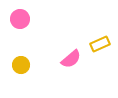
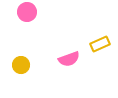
pink circle: moved 7 px right, 7 px up
pink semicircle: moved 2 px left; rotated 20 degrees clockwise
